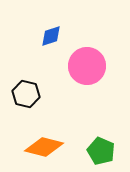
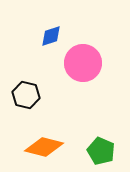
pink circle: moved 4 px left, 3 px up
black hexagon: moved 1 px down
